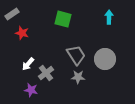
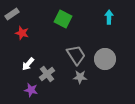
green square: rotated 12 degrees clockwise
gray cross: moved 1 px right, 1 px down
gray star: moved 2 px right
